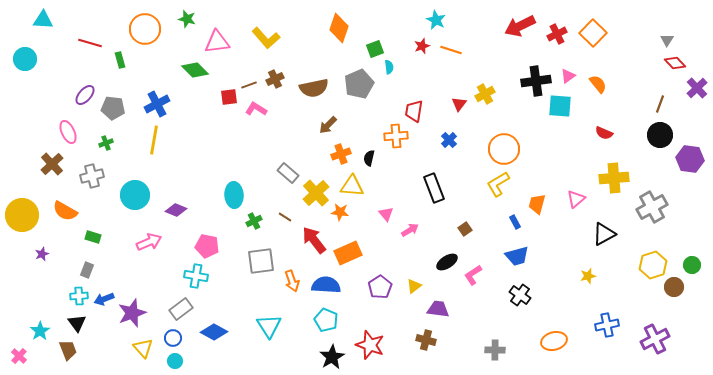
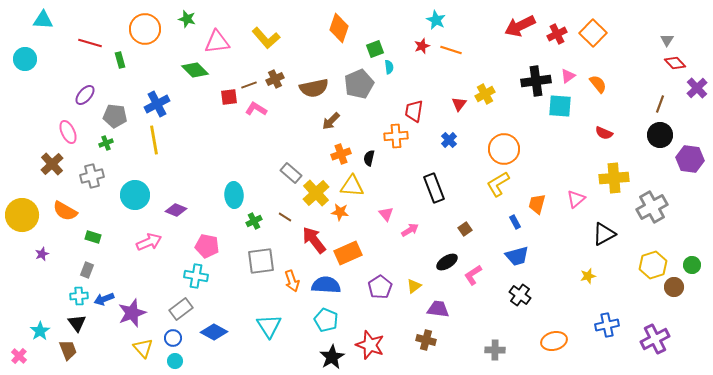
gray pentagon at (113, 108): moved 2 px right, 8 px down
brown arrow at (328, 125): moved 3 px right, 4 px up
yellow line at (154, 140): rotated 20 degrees counterclockwise
gray rectangle at (288, 173): moved 3 px right
